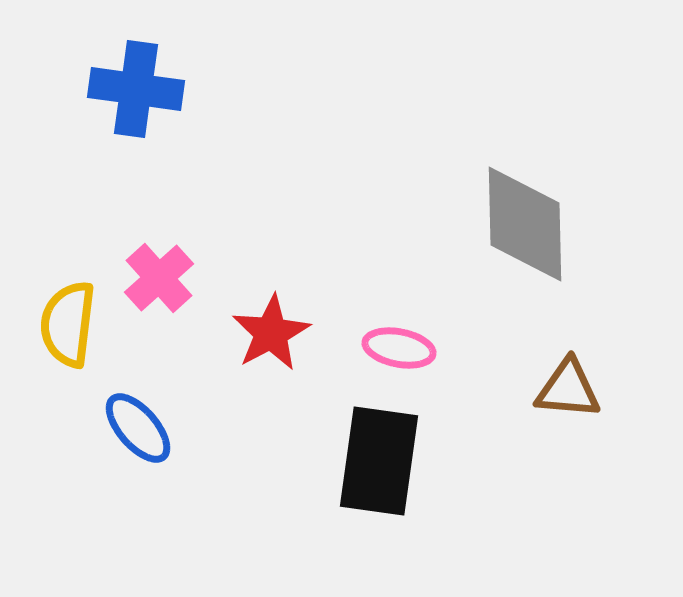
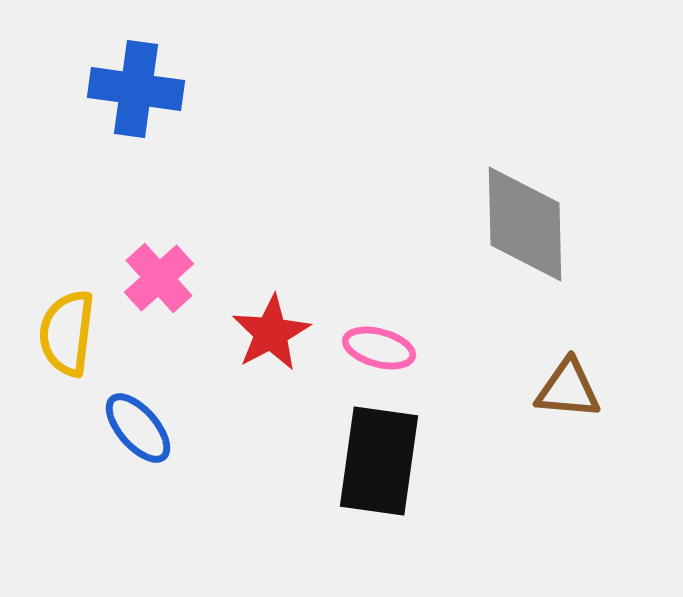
yellow semicircle: moved 1 px left, 9 px down
pink ellipse: moved 20 px left; rotated 4 degrees clockwise
